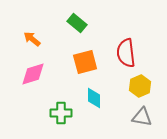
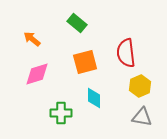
pink diamond: moved 4 px right
